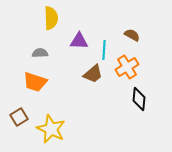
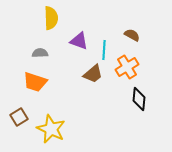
purple triangle: rotated 18 degrees clockwise
